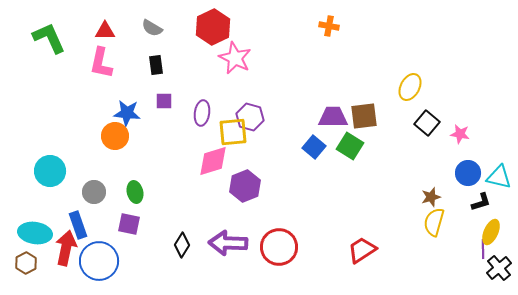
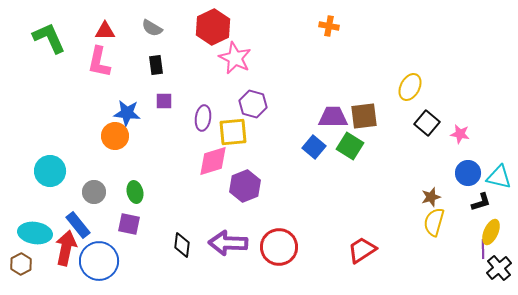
pink L-shape at (101, 63): moved 2 px left, 1 px up
purple ellipse at (202, 113): moved 1 px right, 5 px down
purple hexagon at (250, 117): moved 3 px right, 13 px up
blue rectangle at (78, 225): rotated 20 degrees counterclockwise
black diamond at (182, 245): rotated 25 degrees counterclockwise
brown hexagon at (26, 263): moved 5 px left, 1 px down
